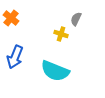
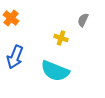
gray semicircle: moved 7 px right, 1 px down
yellow cross: moved 4 px down
